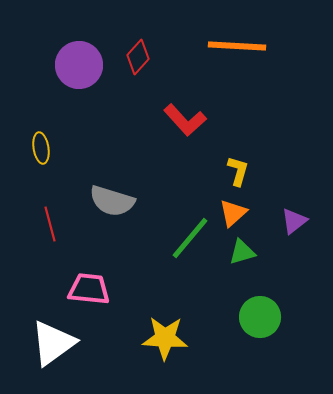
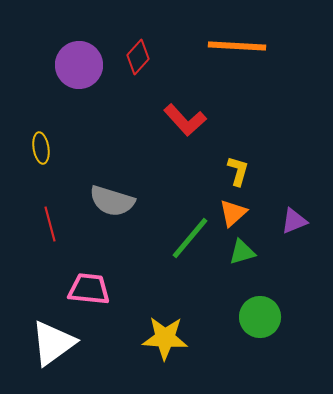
purple triangle: rotated 16 degrees clockwise
